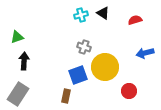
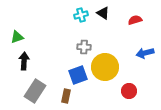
gray cross: rotated 16 degrees counterclockwise
gray rectangle: moved 17 px right, 3 px up
